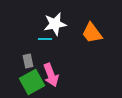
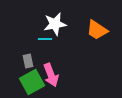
orange trapezoid: moved 5 px right, 3 px up; rotated 20 degrees counterclockwise
